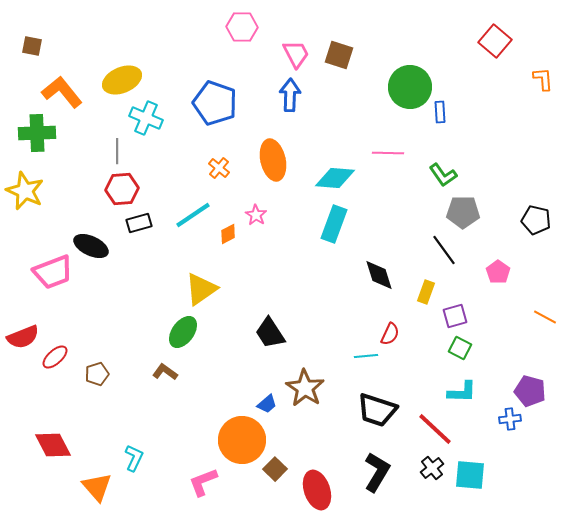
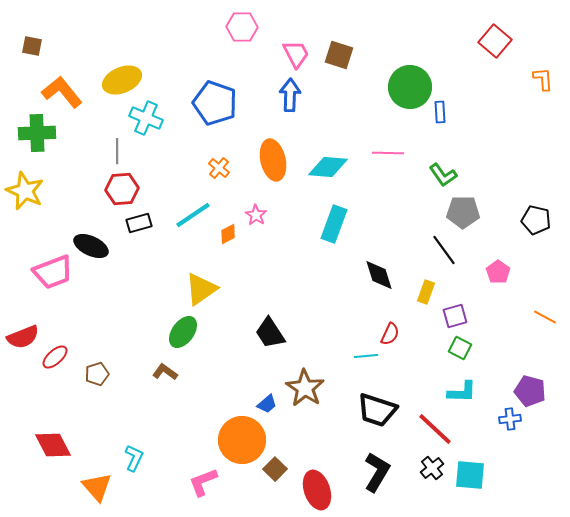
cyan diamond at (335, 178): moved 7 px left, 11 px up
